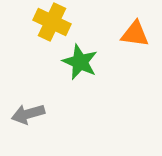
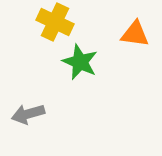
yellow cross: moved 3 px right
